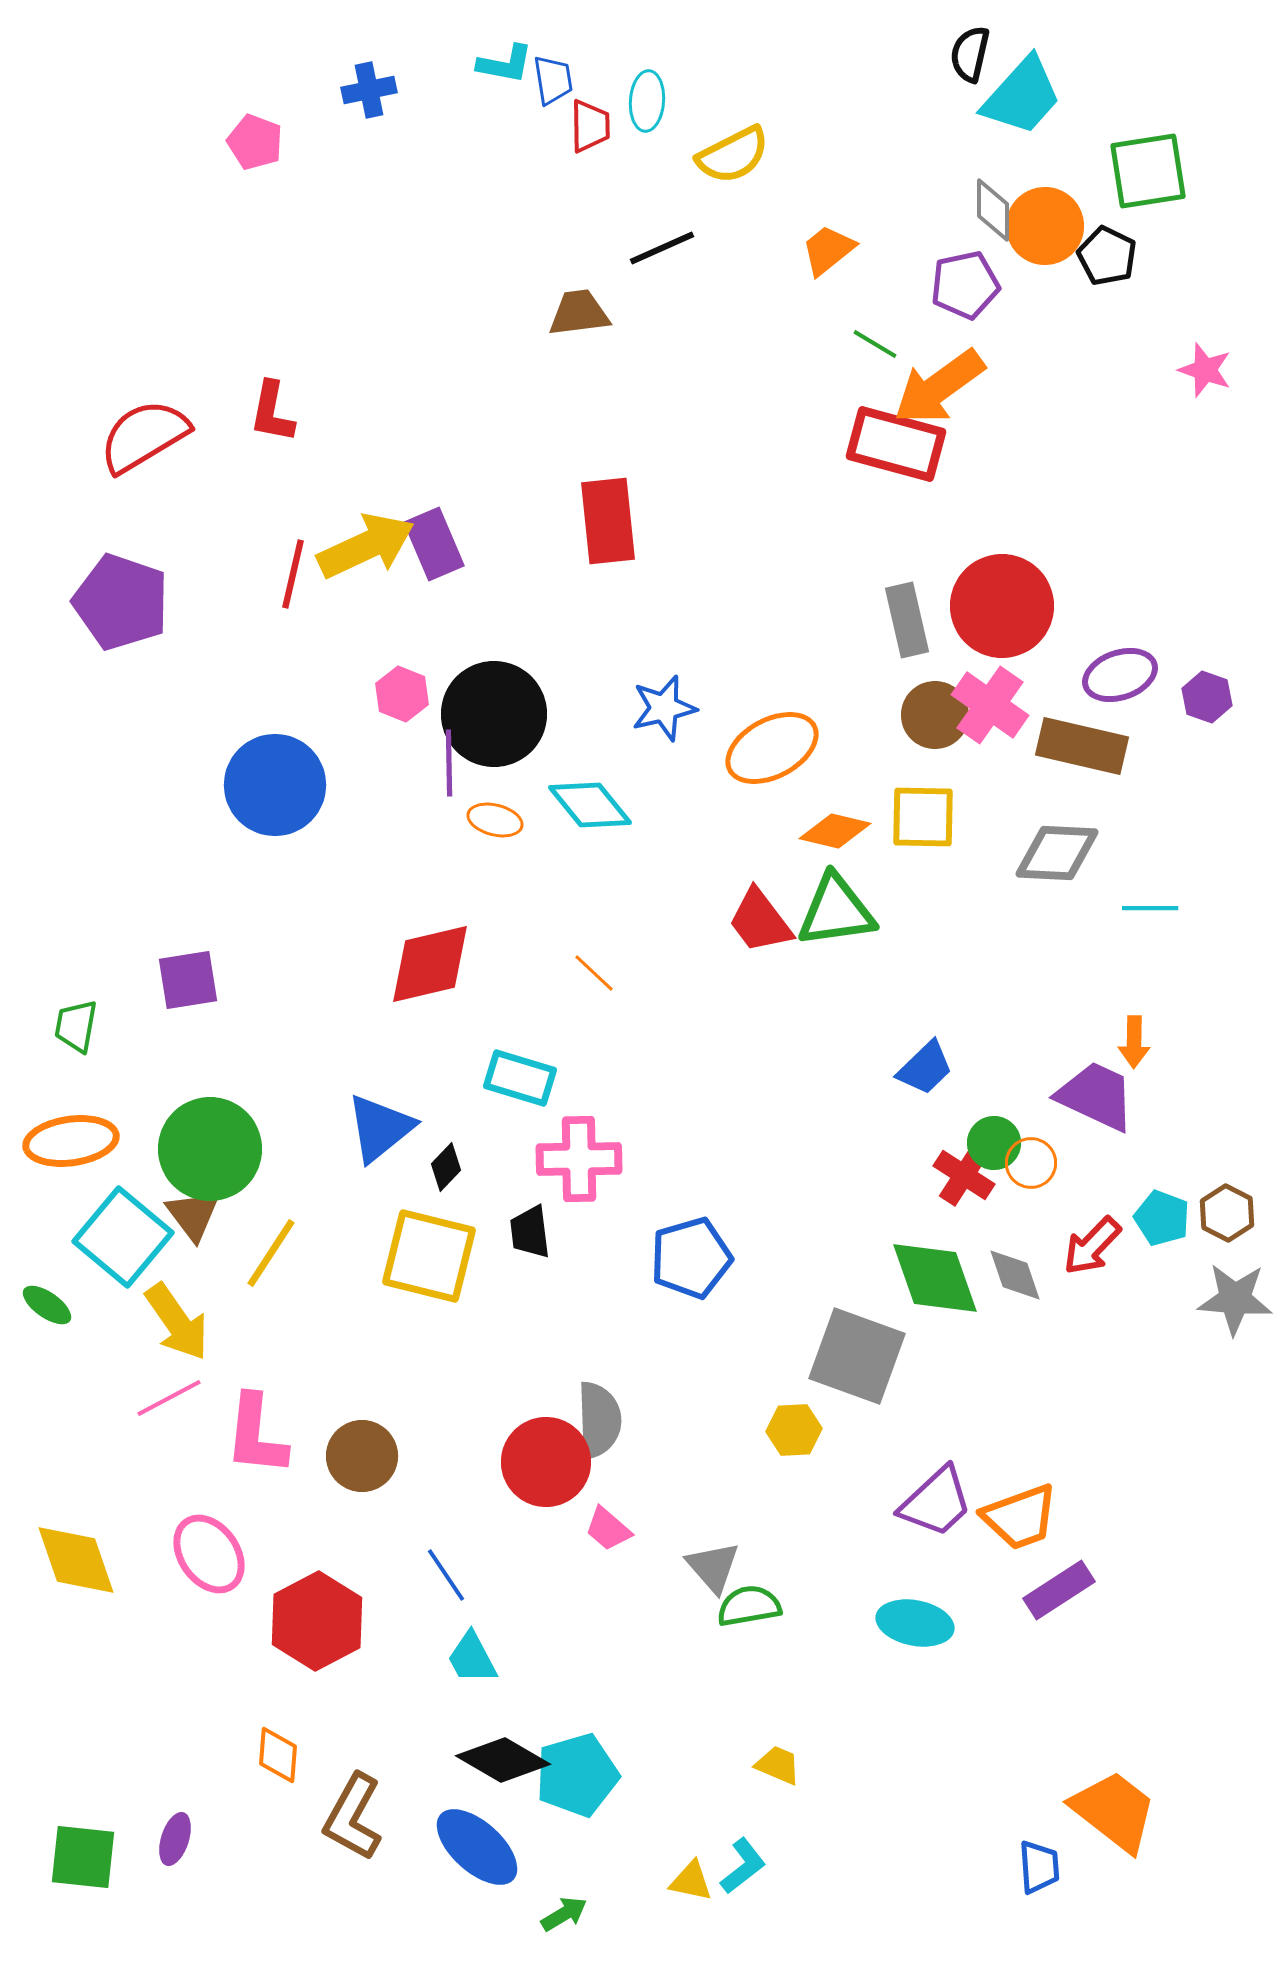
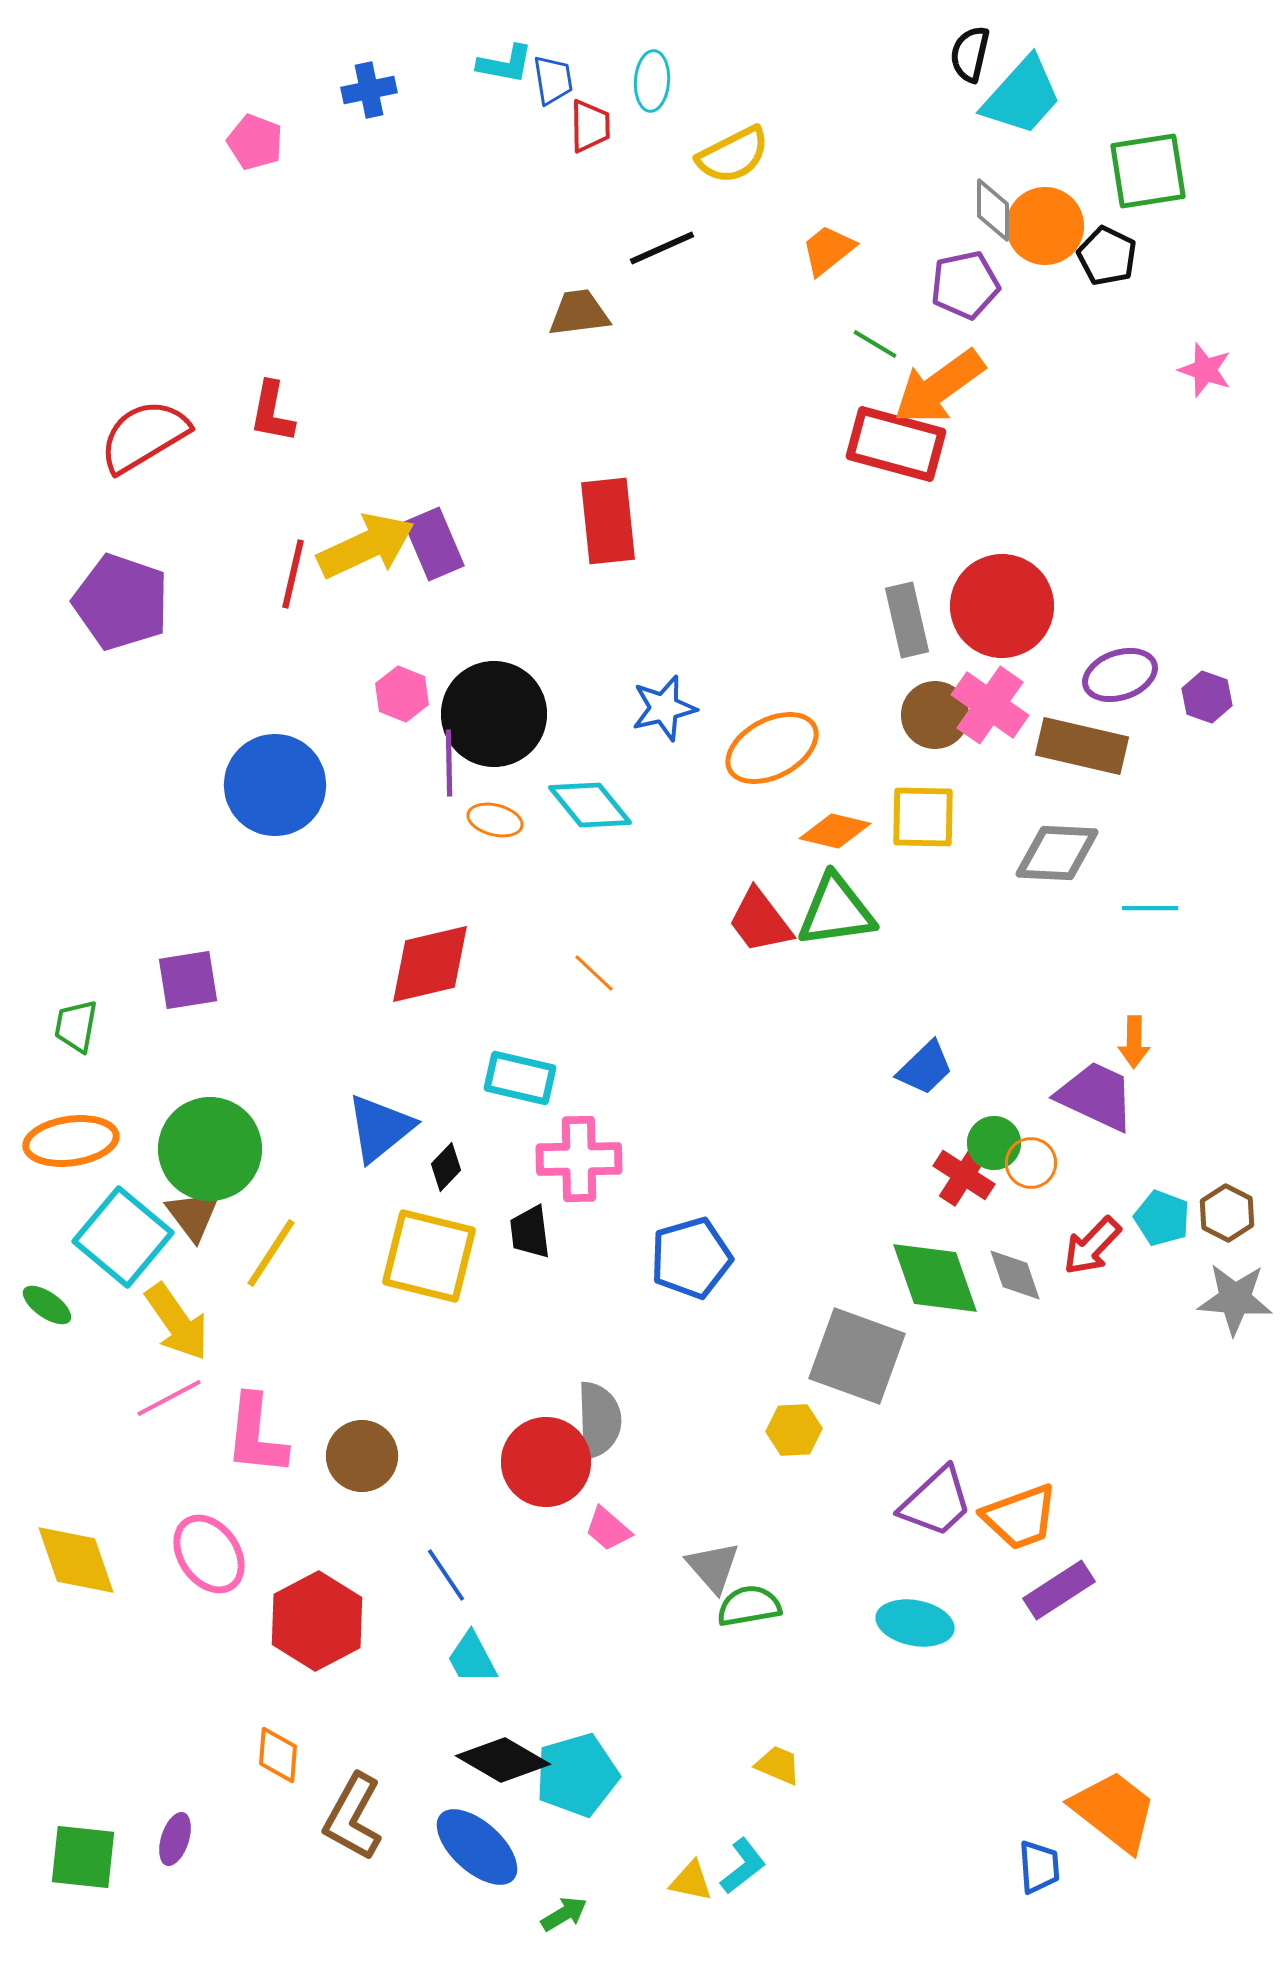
cyan ellipse at (647, 101): moved 5 px right, 20 px up
cyan rectangle at (520, 1078): rotated 4 degrees counterclockwise
